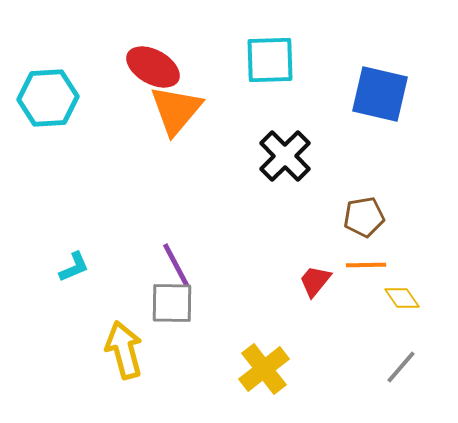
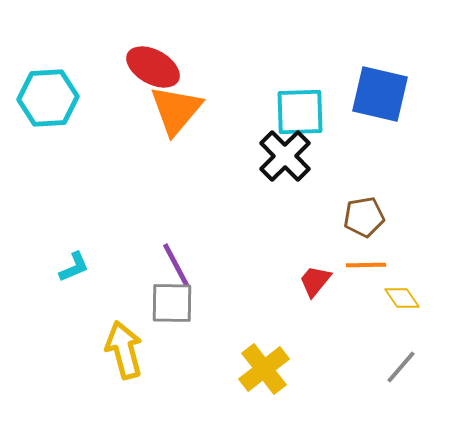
cyan square: moved 30 px right, 52 px down
